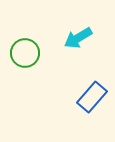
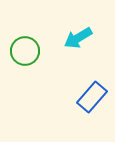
green circle: moved 2 px up
